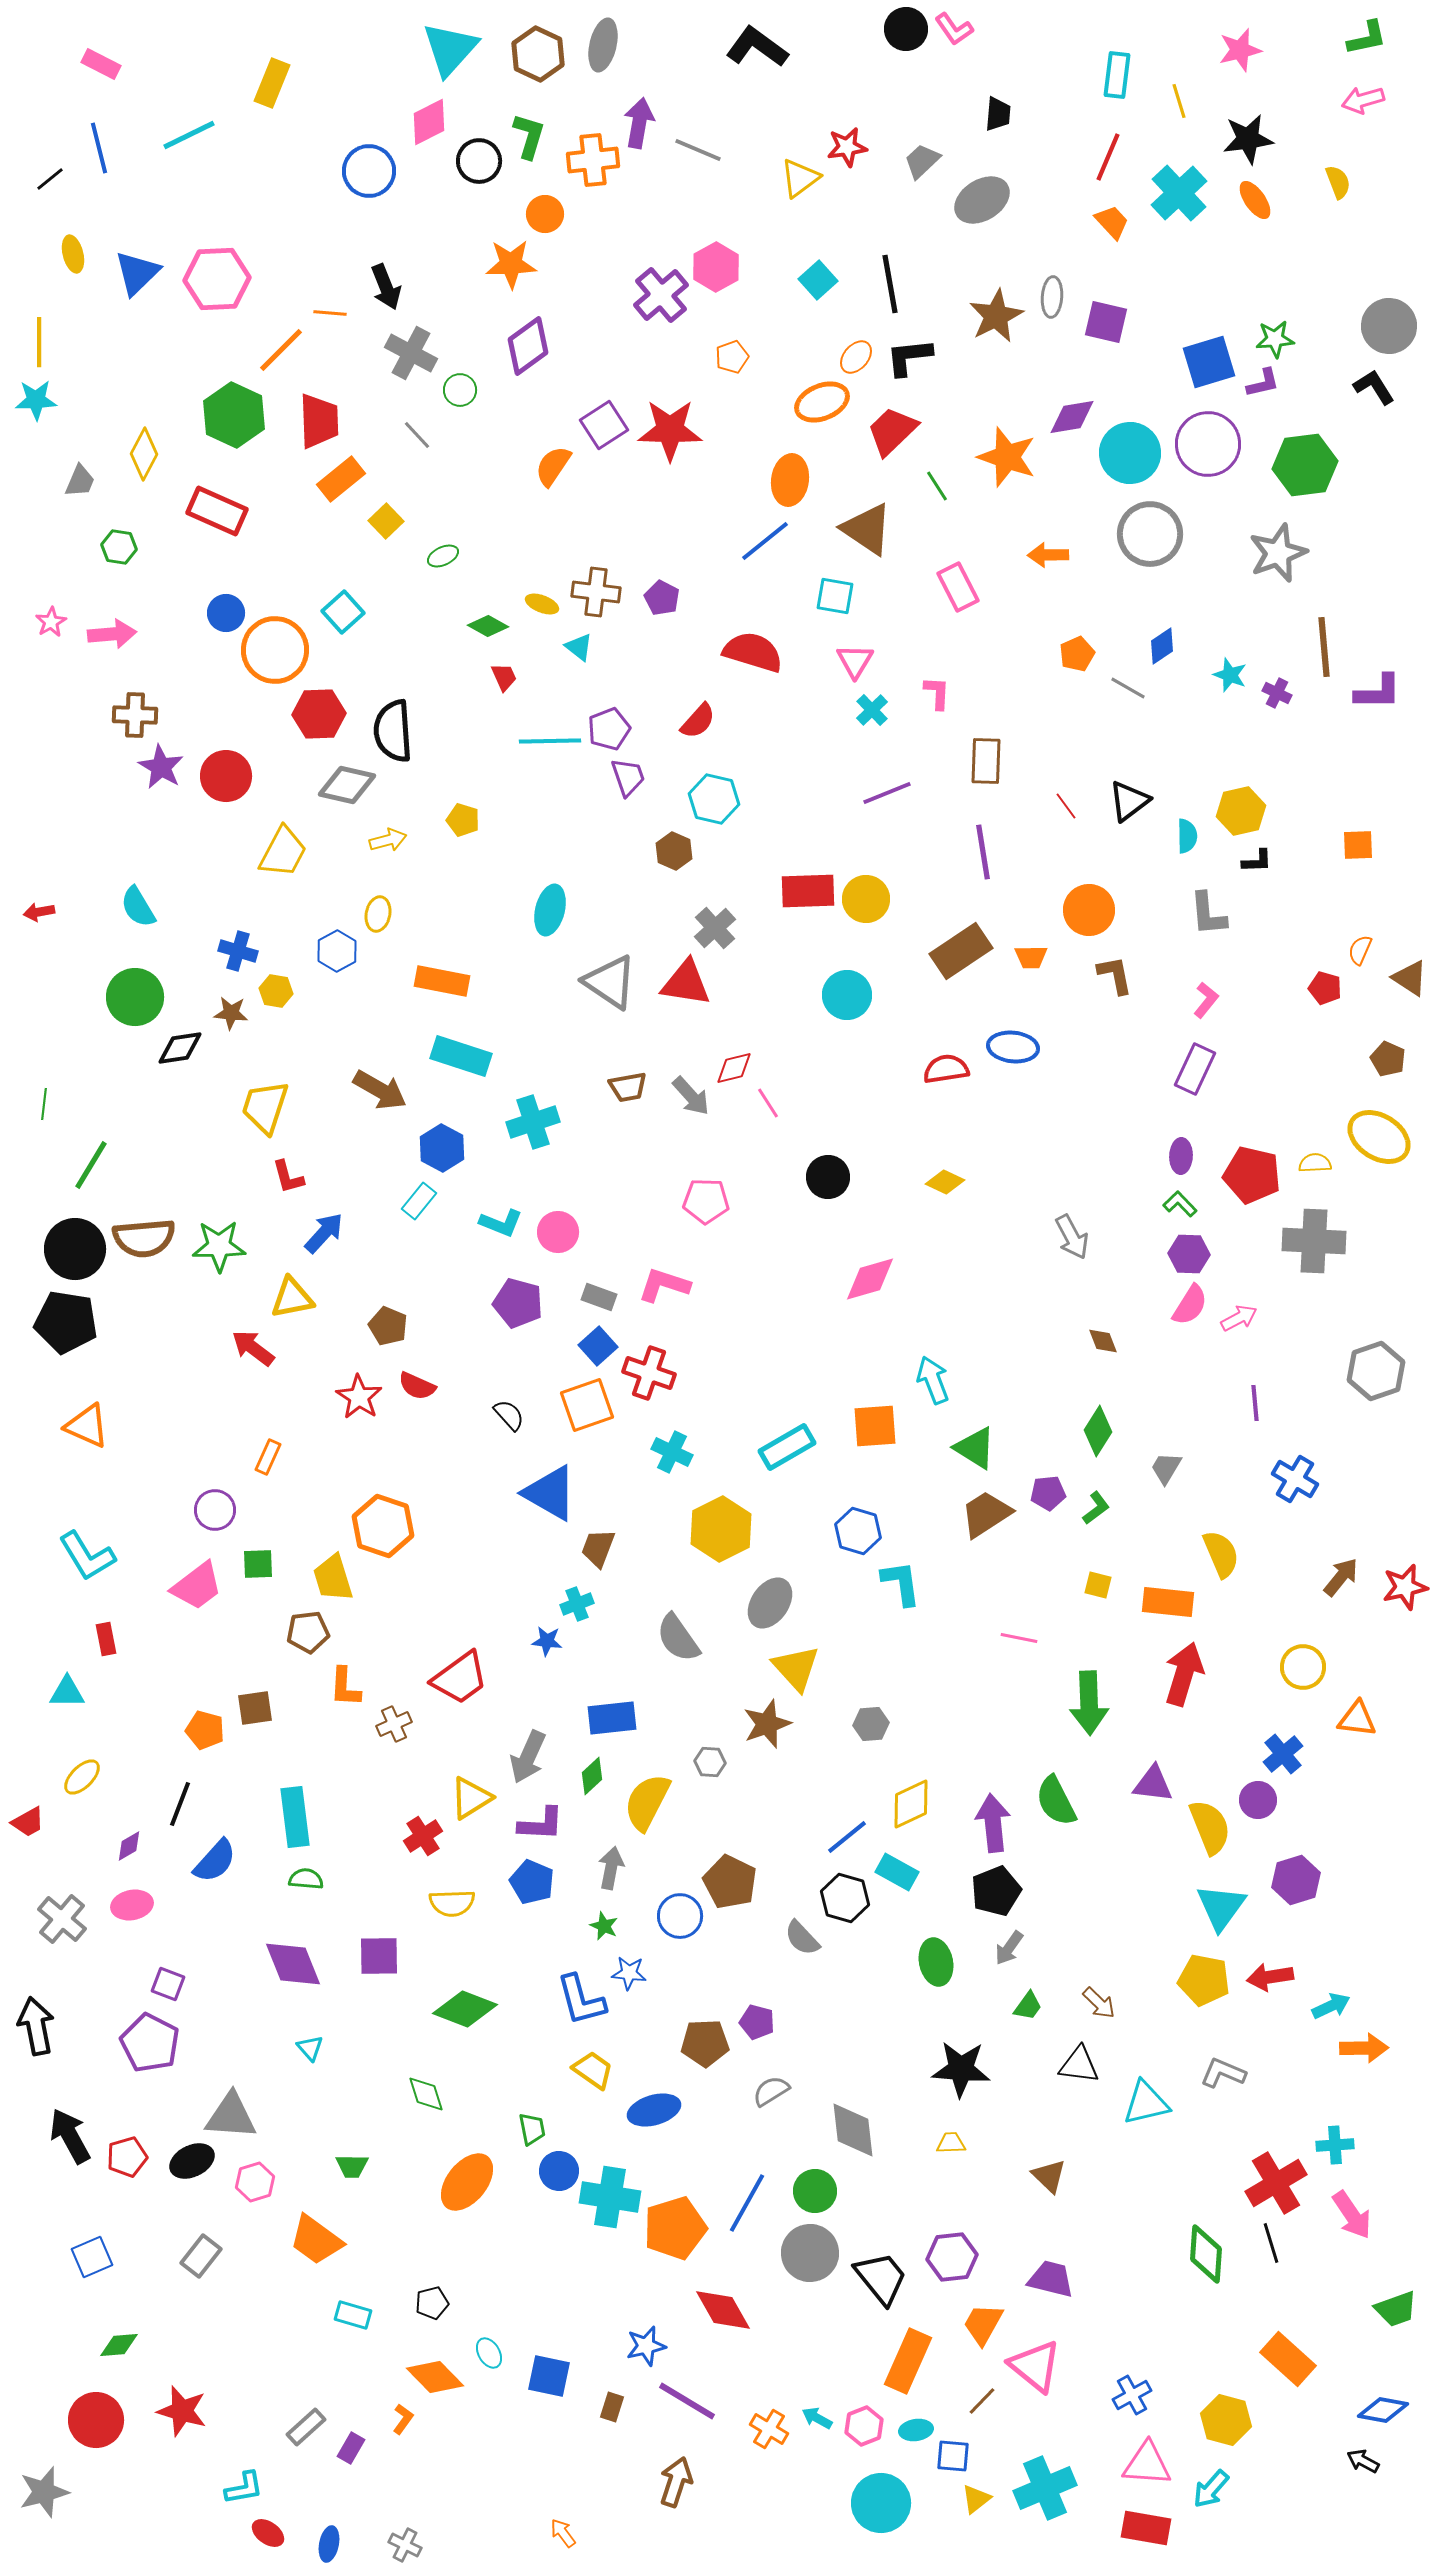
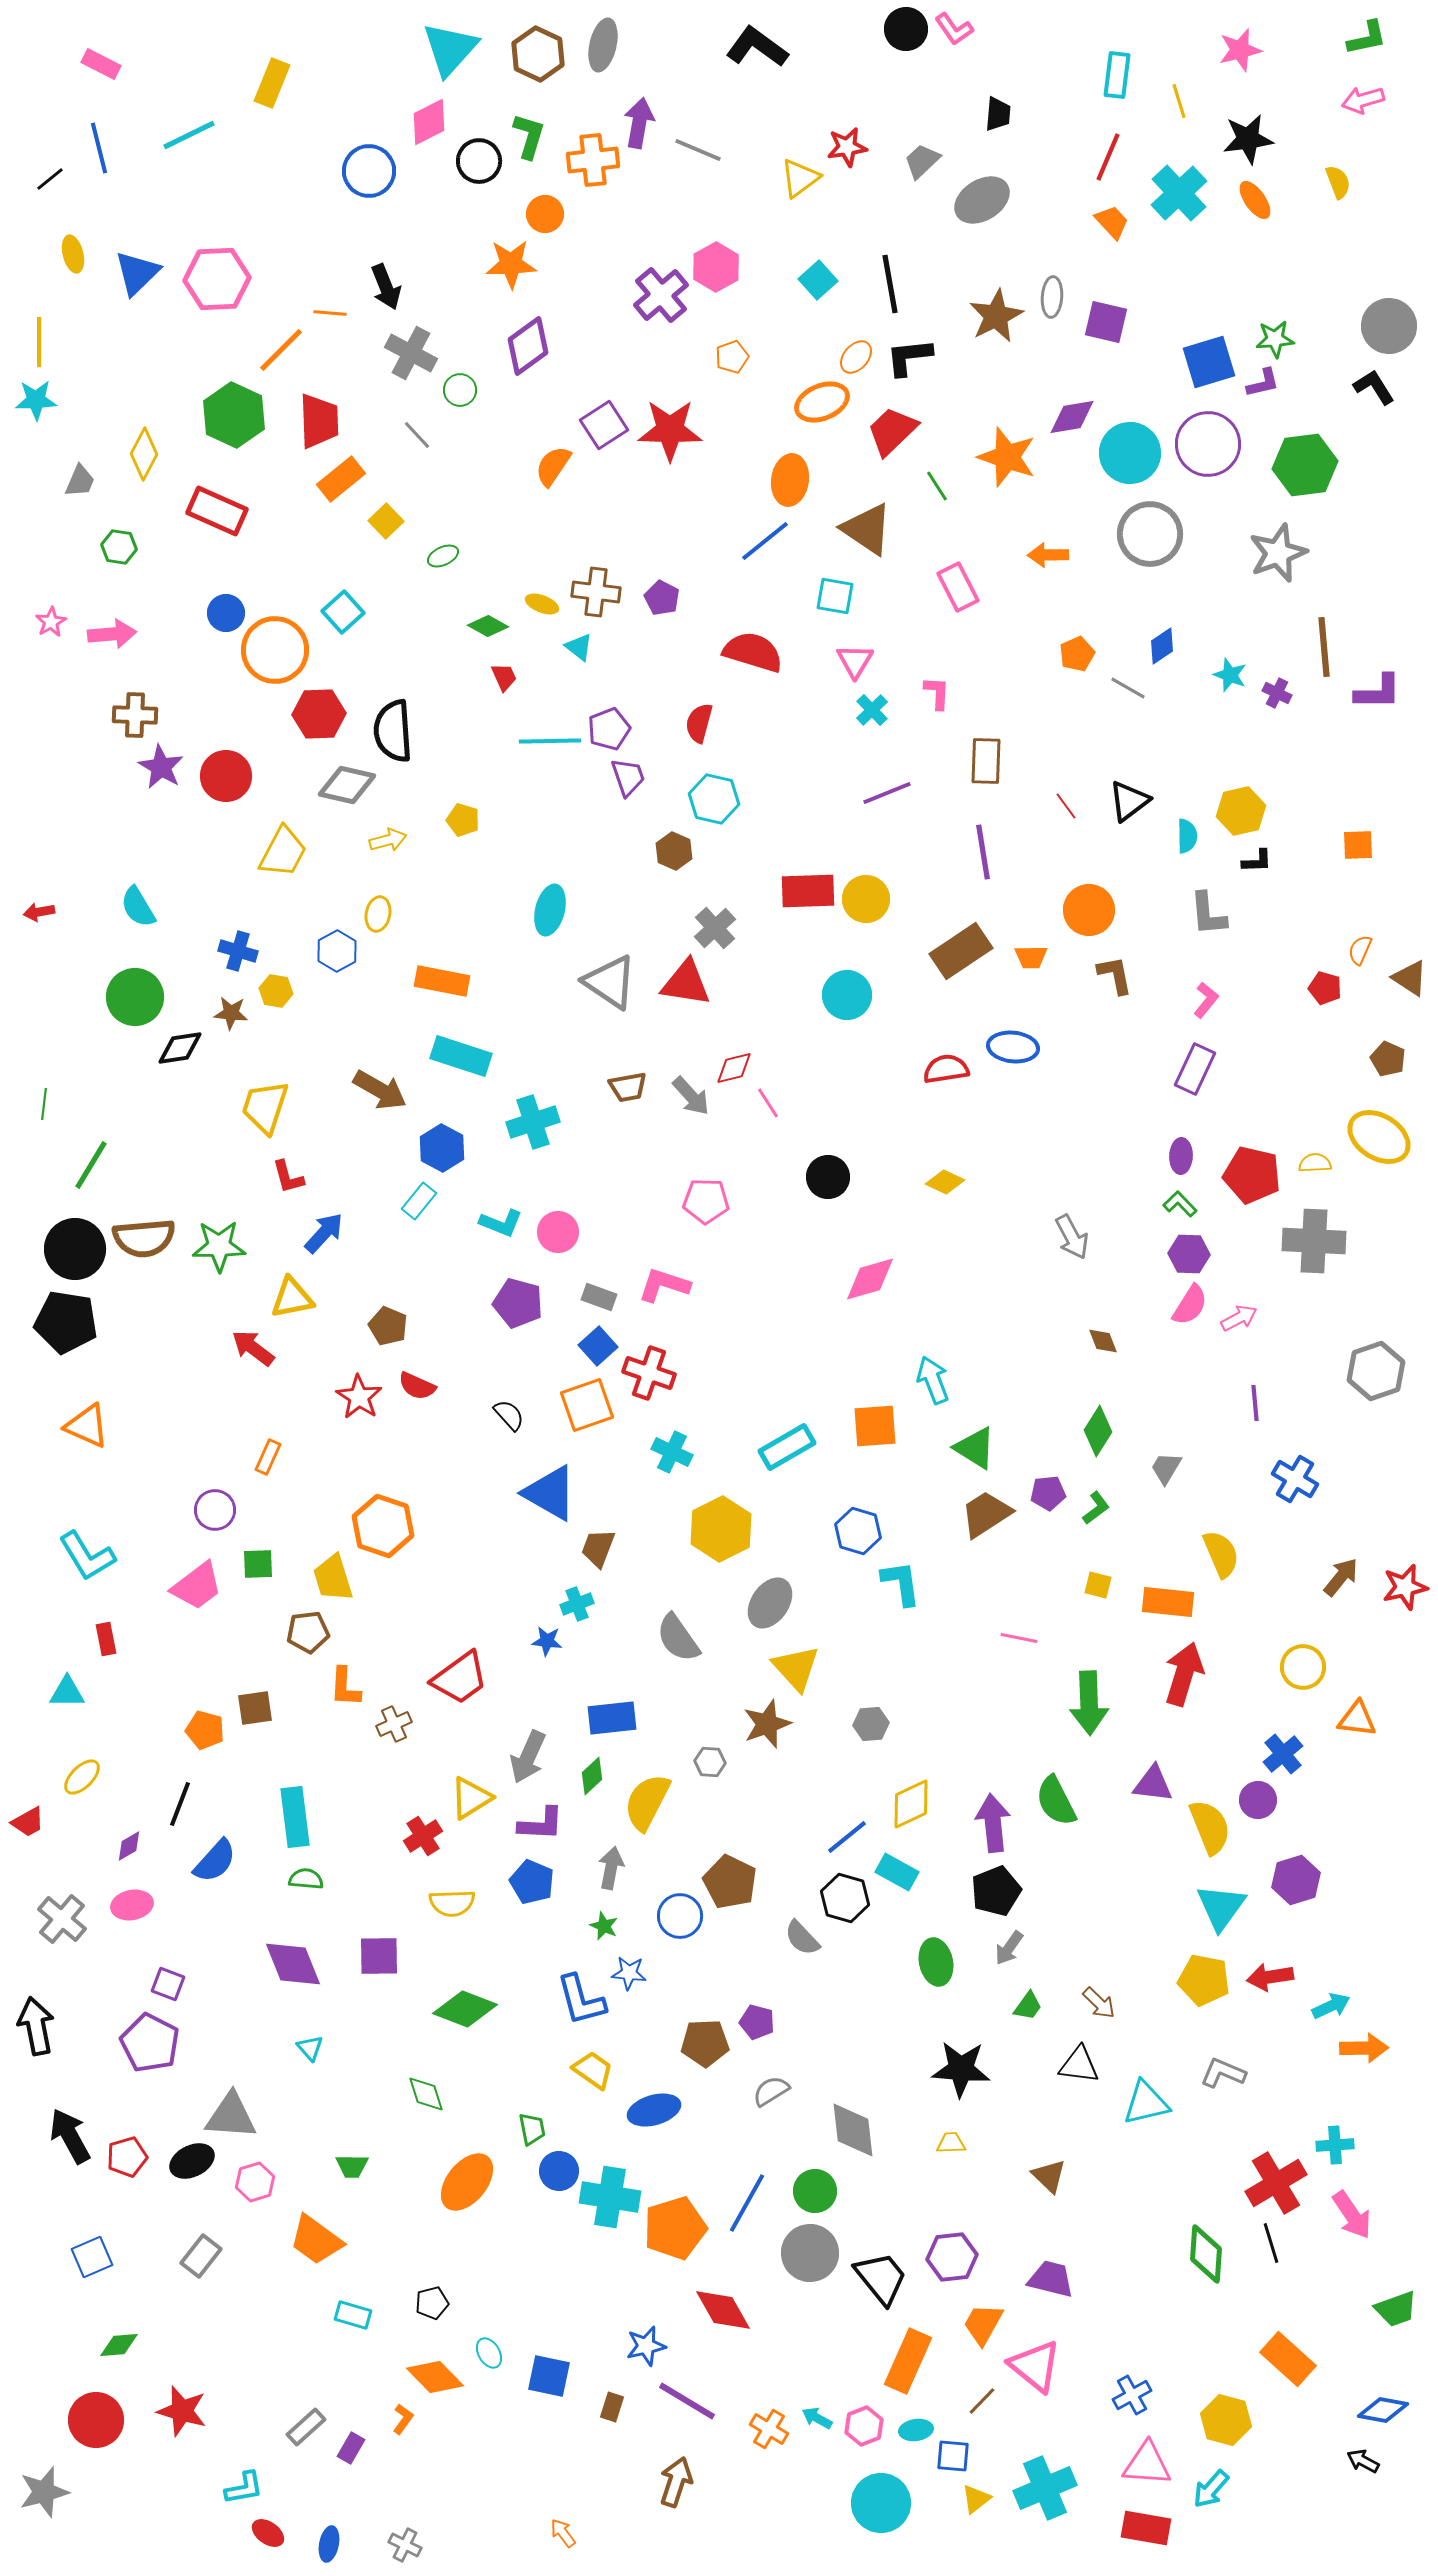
red semicircle at (698, 721): moved 1 px right, 2 px down; rotated 153 degrees clockwise
